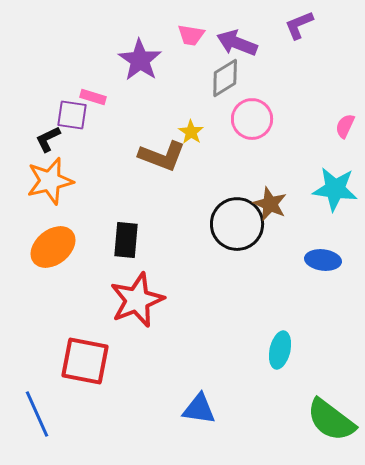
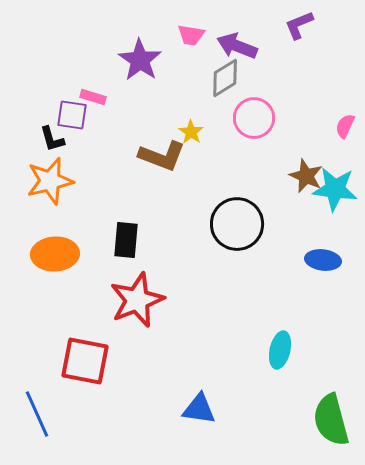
purple arrow: moved 3 px down
pink circle: moved 2 px right, 1 px up
black L-shape: moved 4 px right; rotated 80 degrees counterclockwise
brown star: moved 36 px right, 28 px up
orange ellipse: moved 2 px right, 7 px down; rotated 36 degrees clockwise
green semicircle: rotated 38 degrees clockwise
